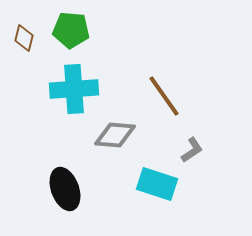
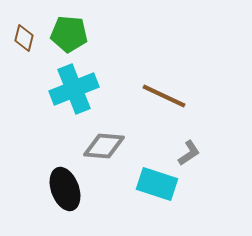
green pentagon: moved 2 px left, 4 px down
cyan cross: rotated 18 degrees counterclockwise
brown line: rotated 30 degrees counterclockwise
gray diamond: moved 11 px left, 11 px down
gray L-shape: moved 3 px left, 3 px down
